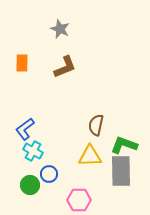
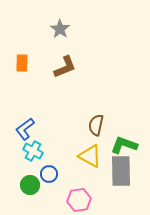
gray star: rotated 12 degrees clockwise
yellow triangle: rotated 30 degrees clockwise
pink hexagon: rotated 10 degrees counterclockwise
